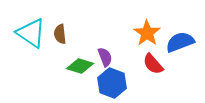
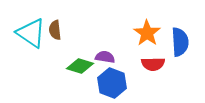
brown semicircle: moved 5 px left, 4 px up
blue semicircle: rotated 108 degrees clockwise
purple semicircle: rotated 60 degrees counterclockwise
red semicircle: rotated 50 degrees counterclockwise
